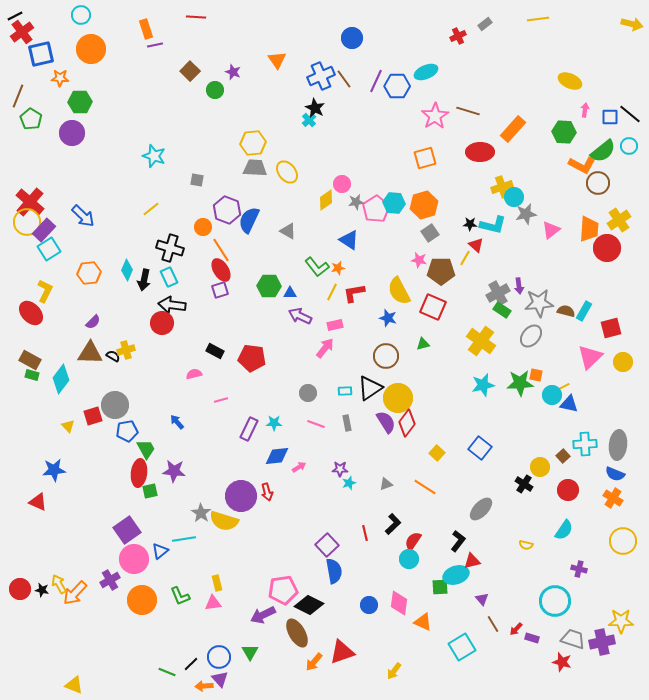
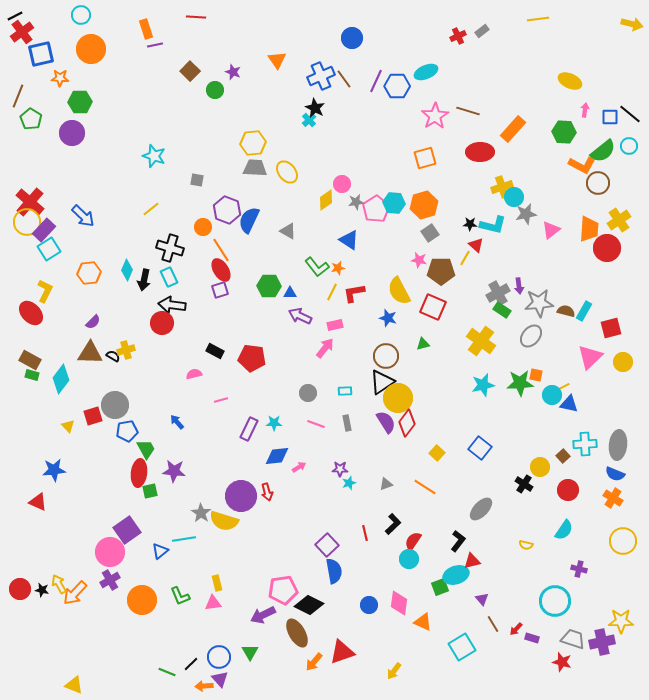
gray rectangle at (485, 24): moved 3 px left, 7 px down
black triangle at (370, 388): moved 12 px right, 6 px up
pink circle at (134, 559): moved 24 px left, 7 px up
green square at (440, 587): rotated 18 degrees counterclockwise
